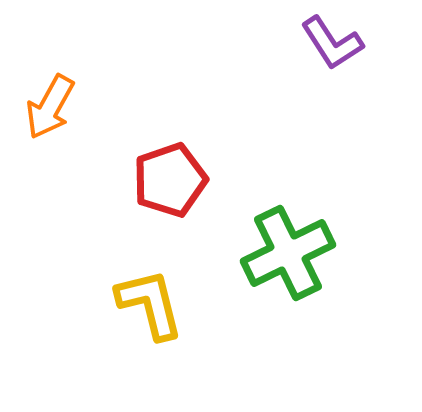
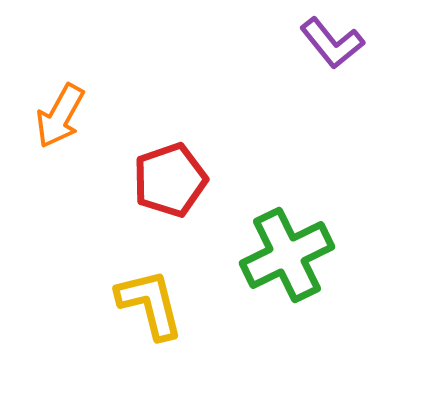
purple L-shape: rotated 6 degrees counterclockwise
orange arrow: moved 10 px right, 9 px down
green cross: moved 1 px left, 2 px down
